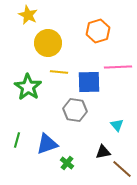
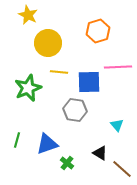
green star: moved 1 px down; rotated 16 degrees clockwise
black triangle: moved 3 px left, 1 px down; rotated 42 degrees clockwise
